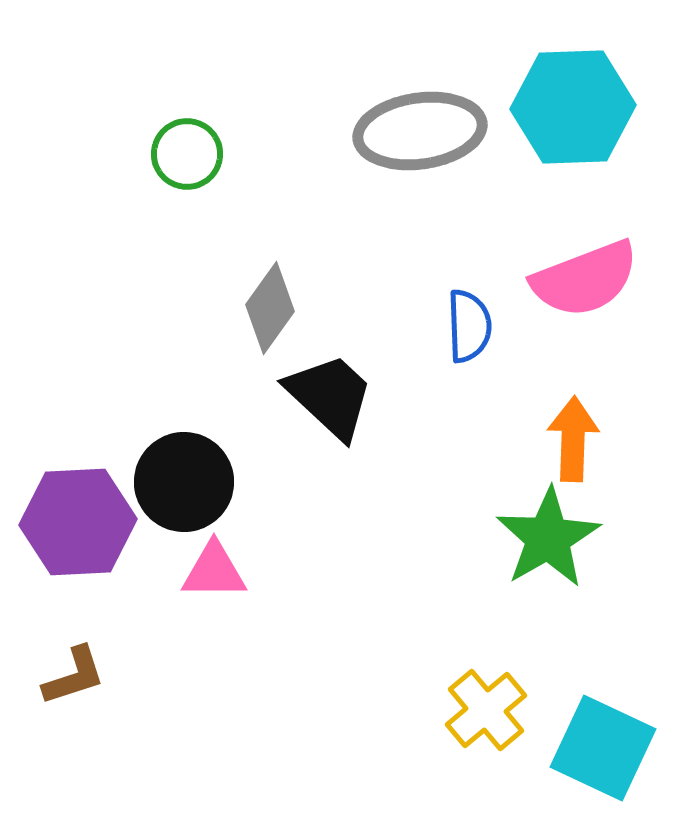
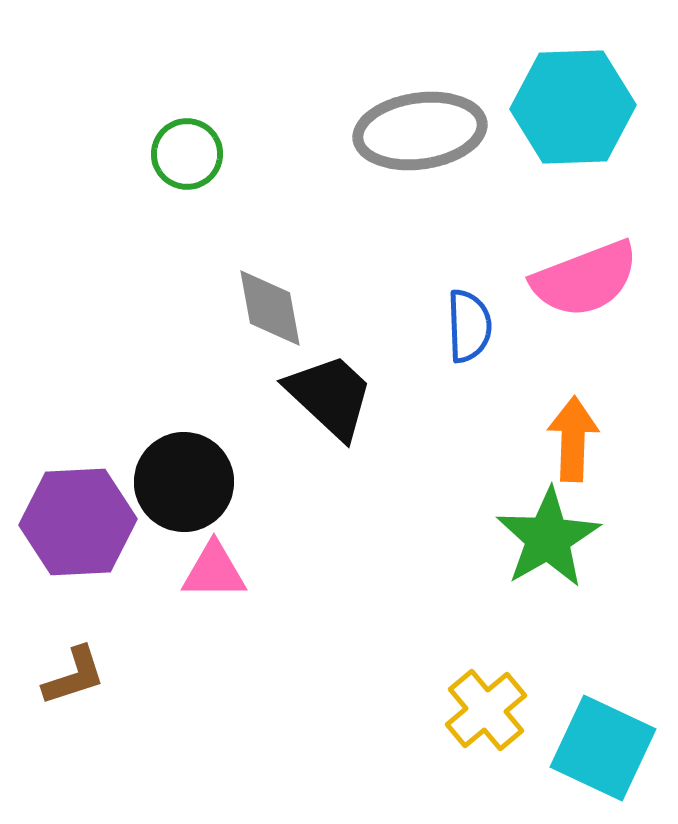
gray diamond: rotated 46 degrees counterclockwise
